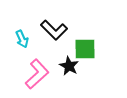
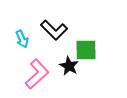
green square: moved 1 px right, 1 px down
